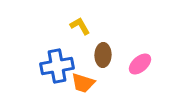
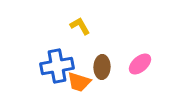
brown ellipse: moved 1 px left, 12 px down
orange trapezoid: moved 4 px left, 1 px up
